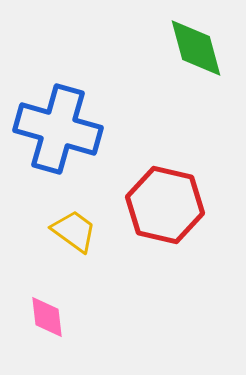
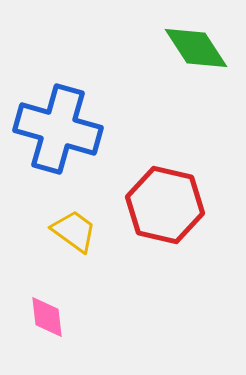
green diamond: rotated 18 degrees counterclockwise
